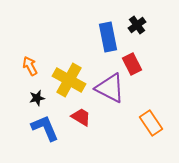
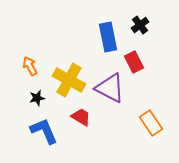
black cross: moved 3 px right
red rectangle: moved 2 px right, 2 px up
blue L-shape: moved 1 px left, 3 px down
